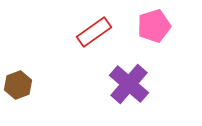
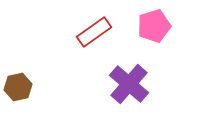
brown hexagon: moved 2 px down; rotated 8 degrees clockwise
